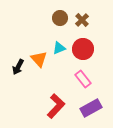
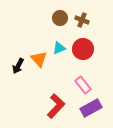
brown cross: rotated 24 degrees counterclockwise
black arrow: moved 1 px up
pink rectangle: moved 6 px down
